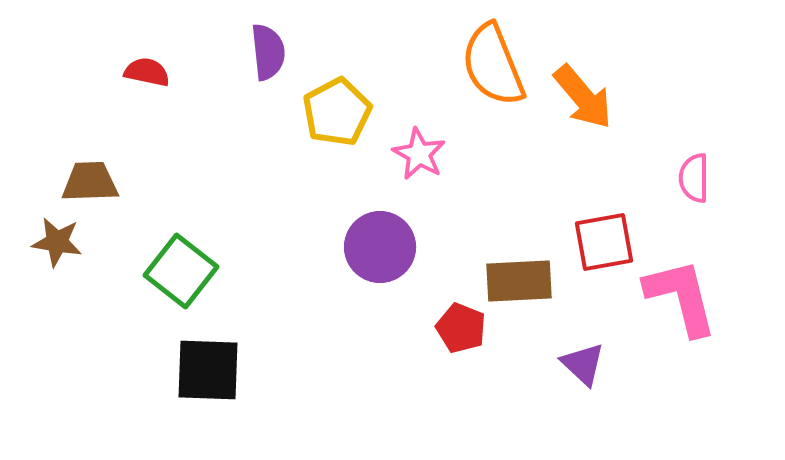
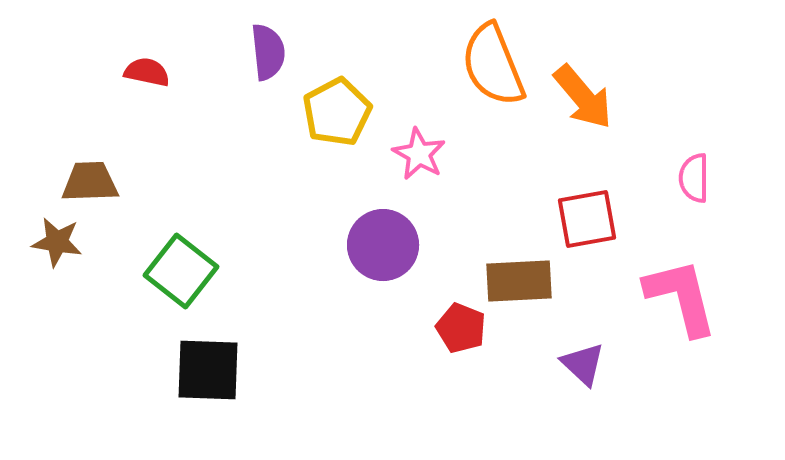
red square: moved 17 px left, 23 px up
purple circle: moved 3 px right, 2 px up
